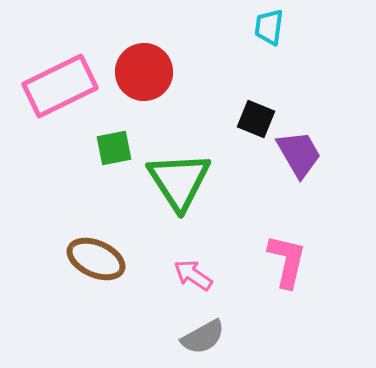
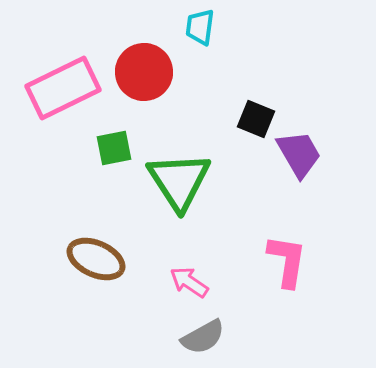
cyan trapezoid: moved 69 px left
pink rectangle: moved 3 px right, 2 px down
pink L-shape: rotated 4 degrees counterclockwise
pink arrow: moved 4 px left, 7 px down
